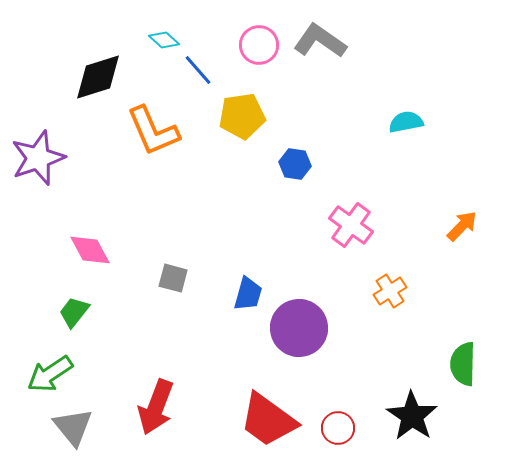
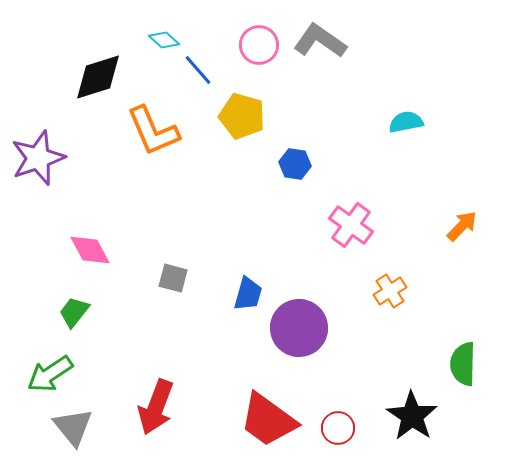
yellow pentagon: rotated 24 degrees clockwise
